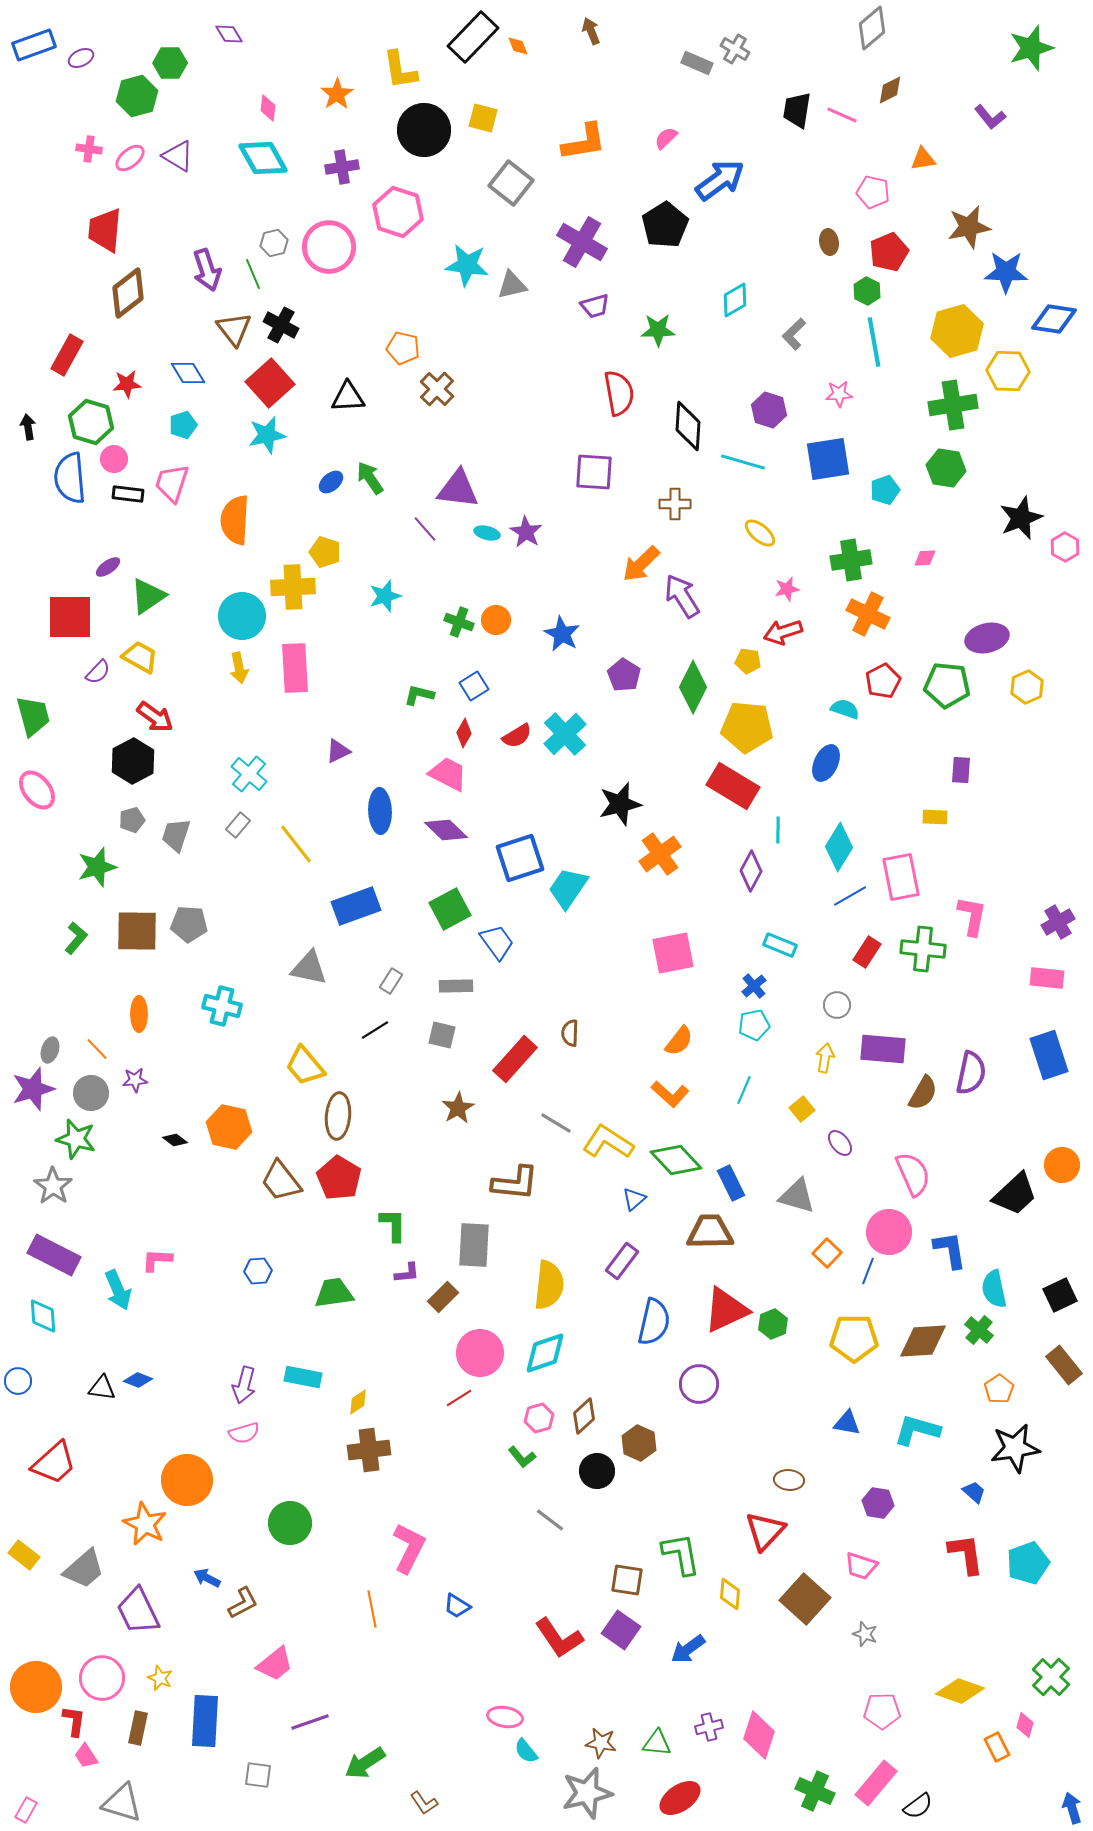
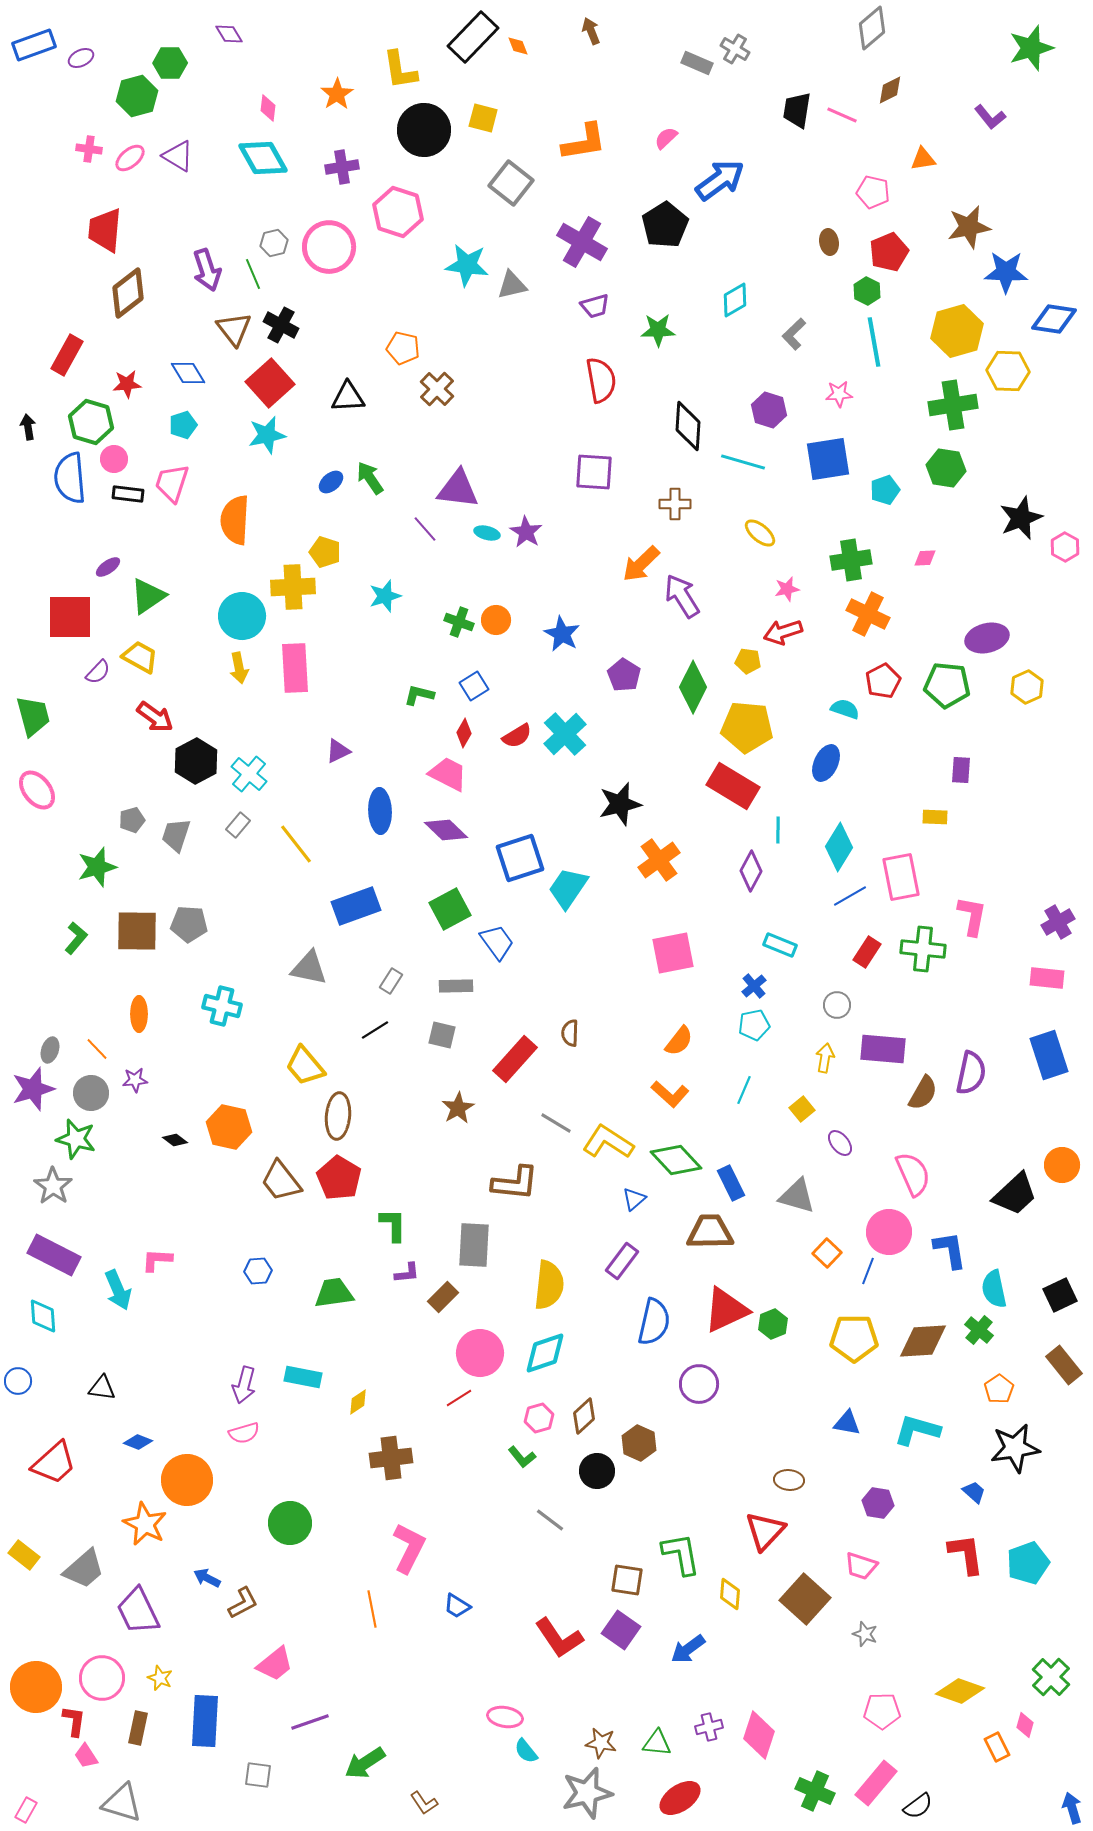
red semicircle at (619, 393): moved 18 px left, 13 px up
black hexagon at (133, 761): moved 63 px right
orange cross at (660, 854): moved 1 px left, 6 px down
blue diamond at (138, 1380): moved 62 px down
brown cross at (369, 1450): moved 22 px right, 8 px down
